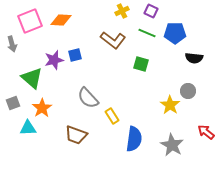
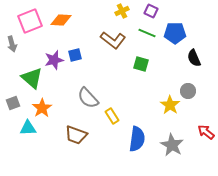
black semicircle: rotated 60 degrees clockwise
blue semicircle: moved 3 px right
